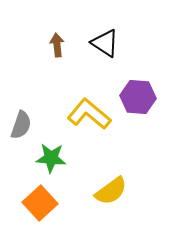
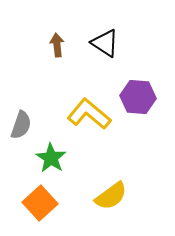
green star: rotated 28 degrees clockwise
yellow semicircle: moved 5 px down
